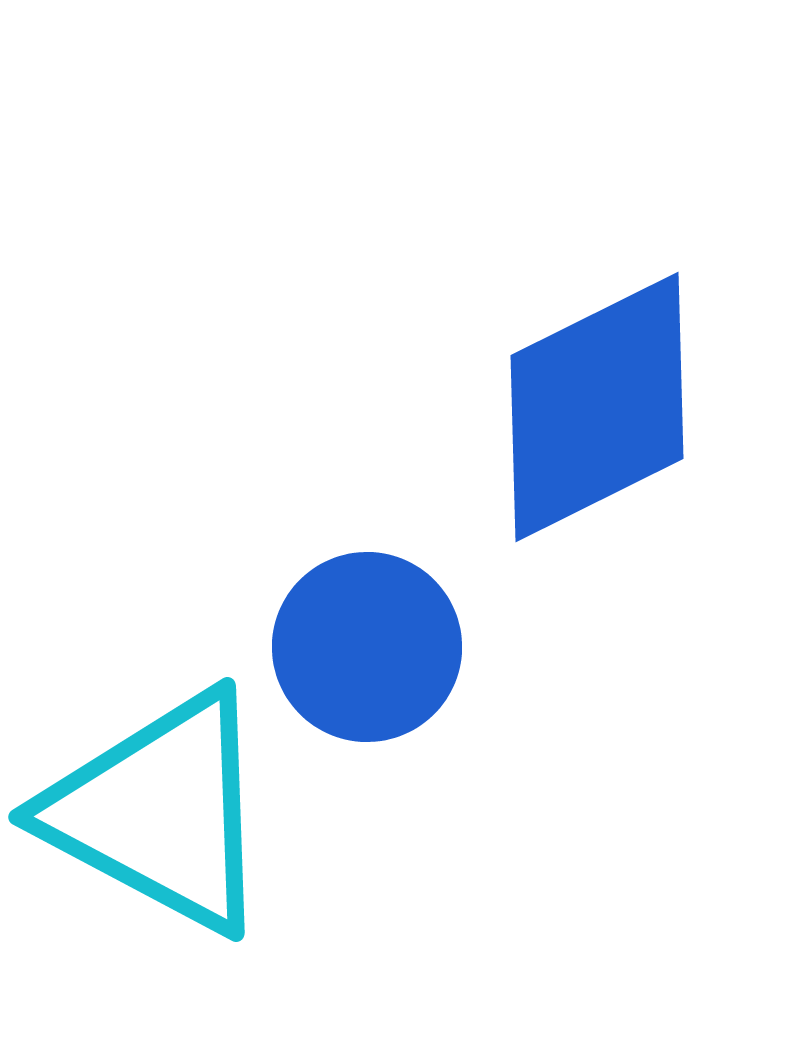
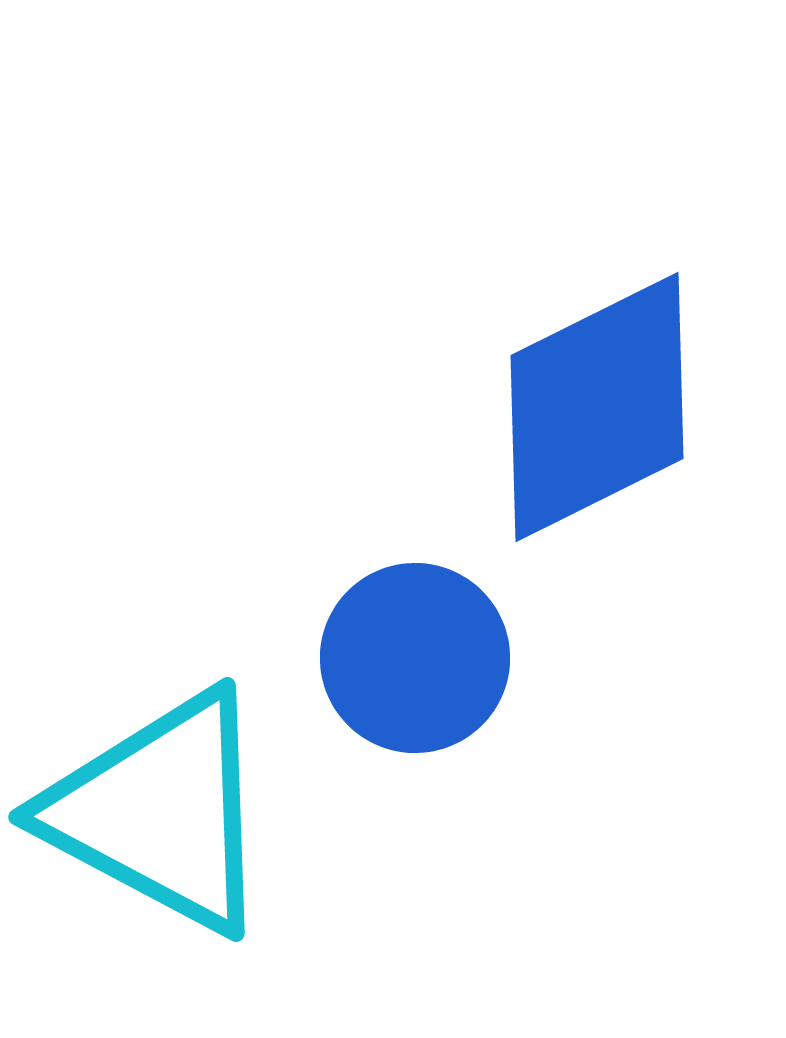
blue circle: moved 48 px right, 11 px down
